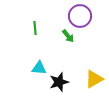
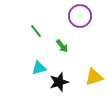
green line: moved 1 px right, 3 px down; rotated 32 degrees counterclockwise
green arrow: moved 6 px left, 10 px down
cyan triangle: rotated 21 degrees counterclockwise
yellow triangle: moved 2 px up; rotated 12 degrees clockwise
